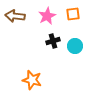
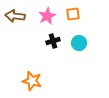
cyan circle: moved 4 px right, 3 px up
orange star: moved 1 px down
